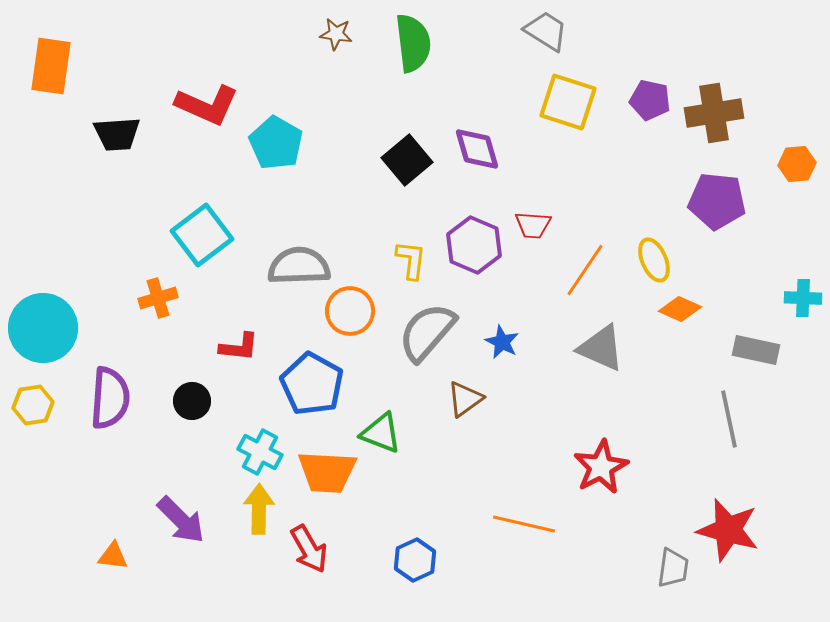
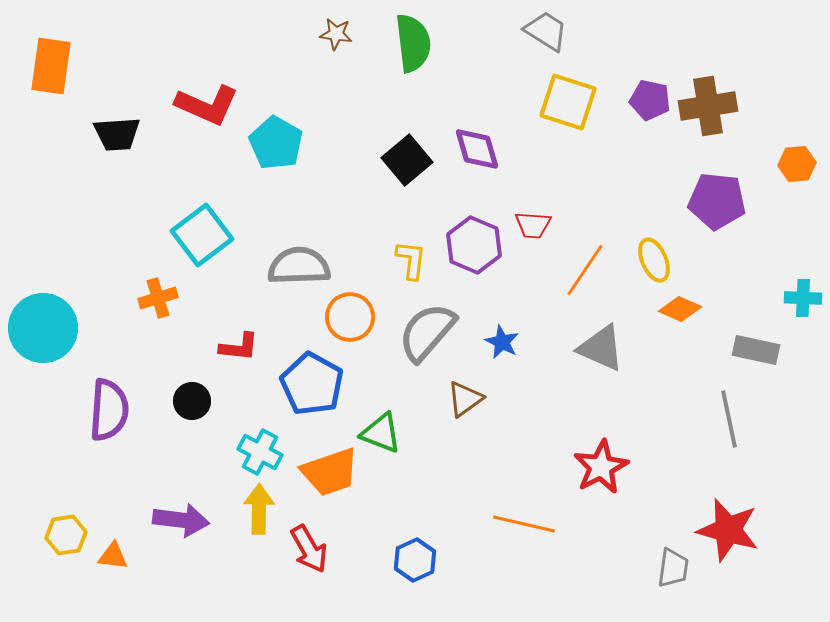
brown cross at (714, 113): moved 6 px left, 7 px up
orange circle at (350, 311): moved 6 px down
purple semicircle at (110, 398): moved 1 px left, 12 px down
yellow hexagon at (33, 405): moved 33 px right, 130 px down
orange trapezoid at (327, 472): moved 3 px right; rotated 22 degrees counterclockwise
purple arrow at (181, 520): rotated 38 degrees counterclockwise
